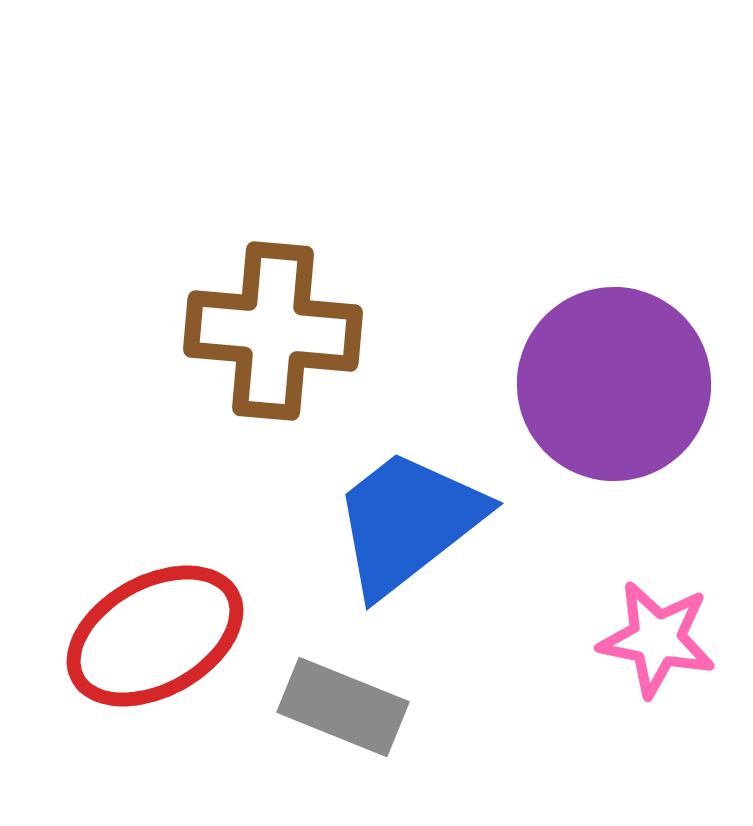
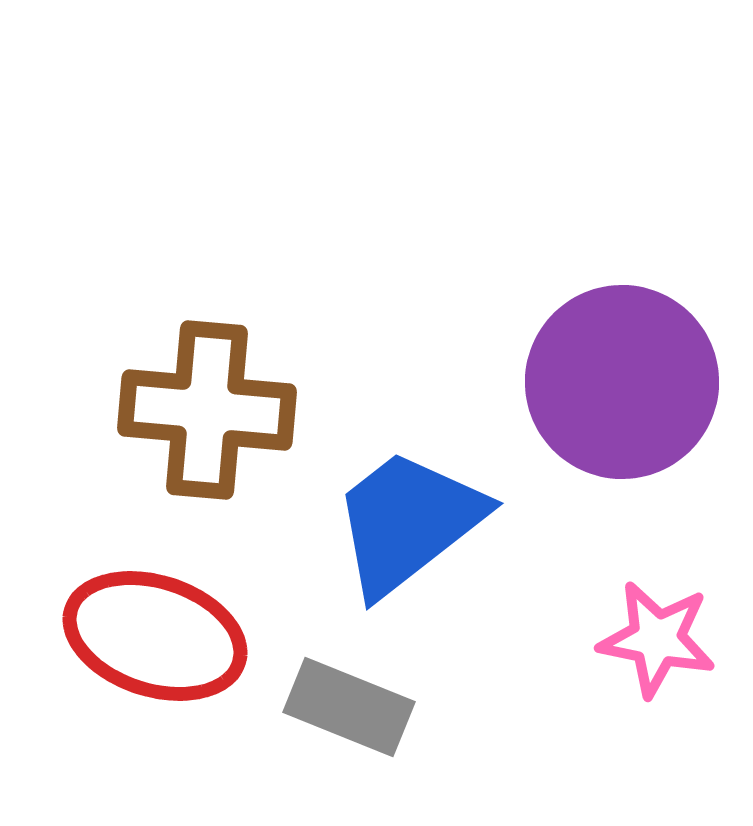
brown cross: moved 66 px left, 79 px down
purple circle: moved 8 px right, 2 px up
red ellipse: rotated 47 degrees clockwise
gray rectangle: moved 6 px right
